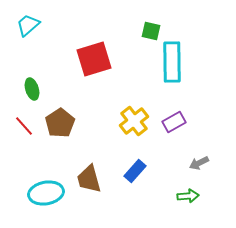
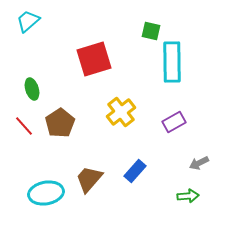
cyan trapezoid: moved 4 px up
yellow cross: moved 13 px left, 9 px up
brown trapezoid: rotated 56 degrees clockwise
